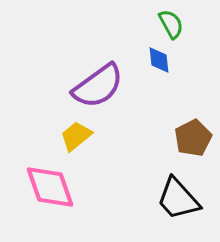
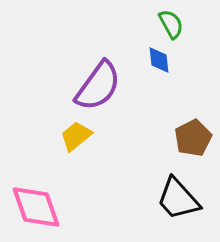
purple semicircle: rotated 18 degrees counterclockwise
pink diamond: moved 14 px left, 20 px down
